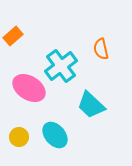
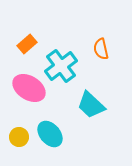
orange rectangle: moved 14 px right, 8 px down
cyan ellipse: moved 5 px left, 1 px up
